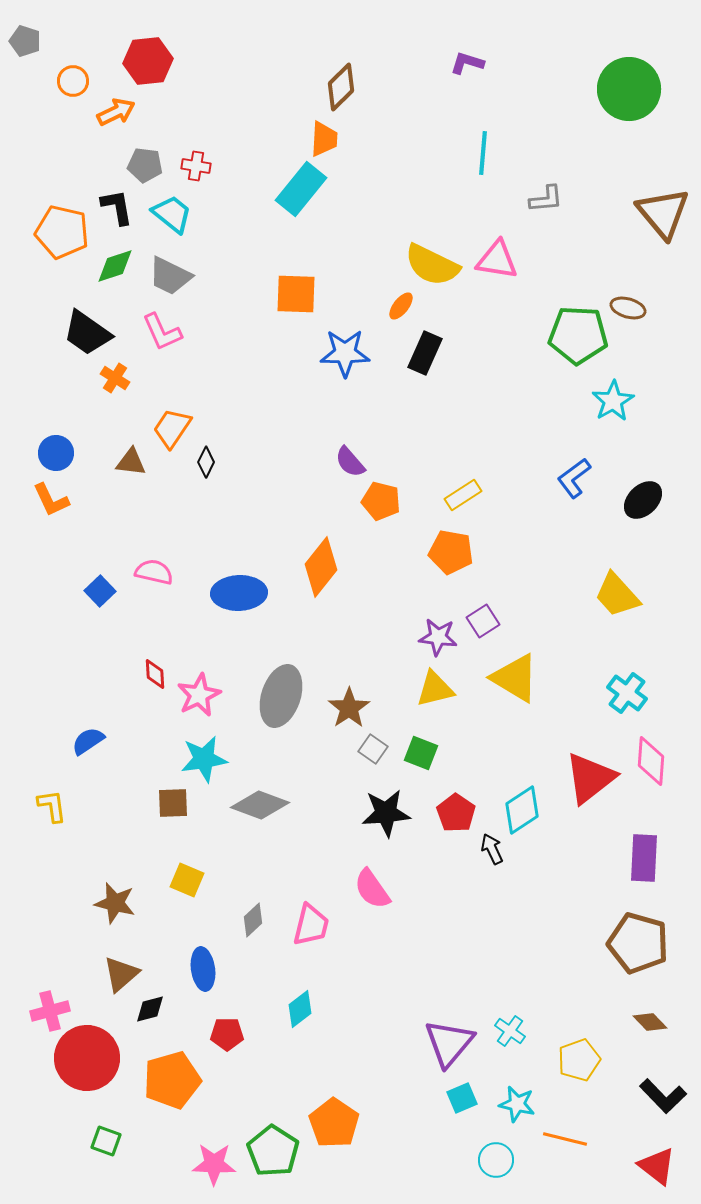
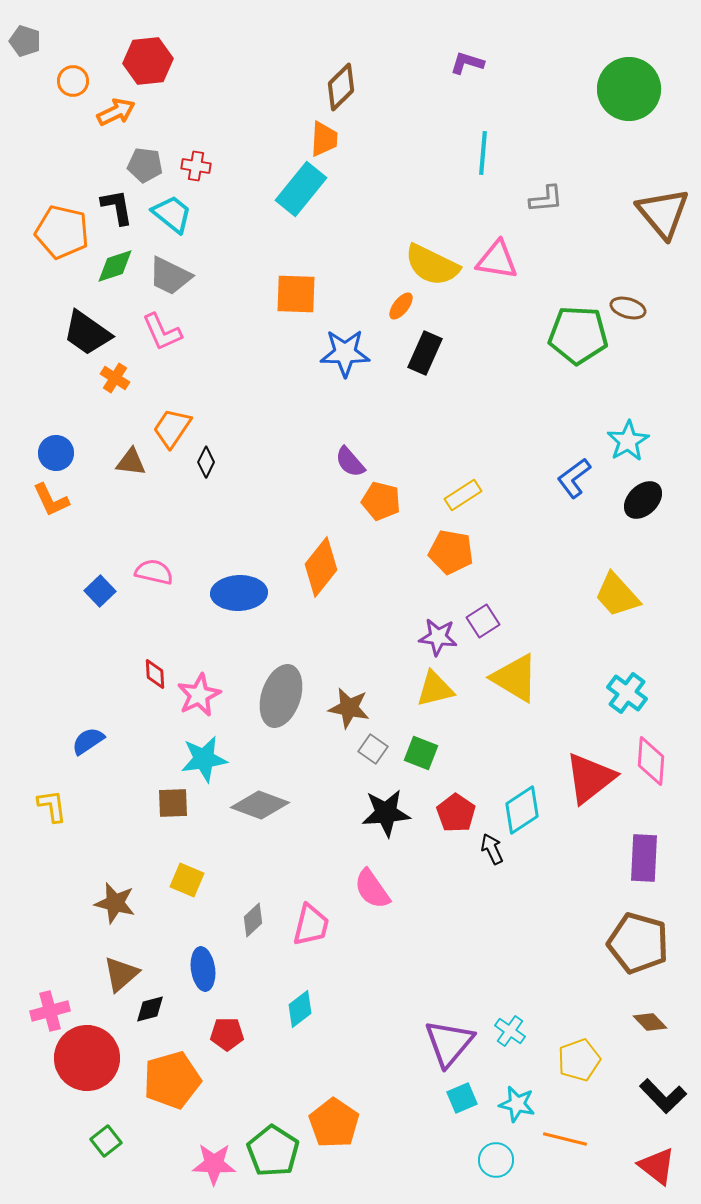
cyan star at (613, 401): moved 15 px right, 40 px down
brown star at (349, 708): rotated 27 degrees counterclockwise
green square at (106, 1141): rotated 32 degrees clockwise
